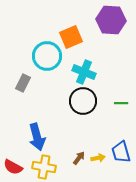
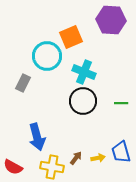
brown arrow: moved 3 px left
yellow cross: moved 8 px right
